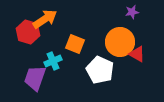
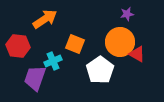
purple star: moved 5 px left, 2 px down
red hexagon: moved 10 px left, 14 px down; rotated 10 degrees counterclockwise
white pentagon: rotated 12 degrees clockwise
